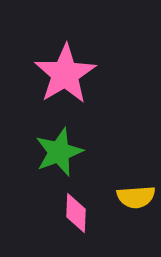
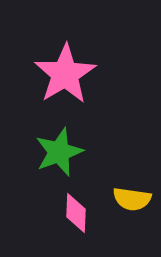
yellow semicircle: moved 4 px left, 2 px down; rotated 12 degrees clockwise
